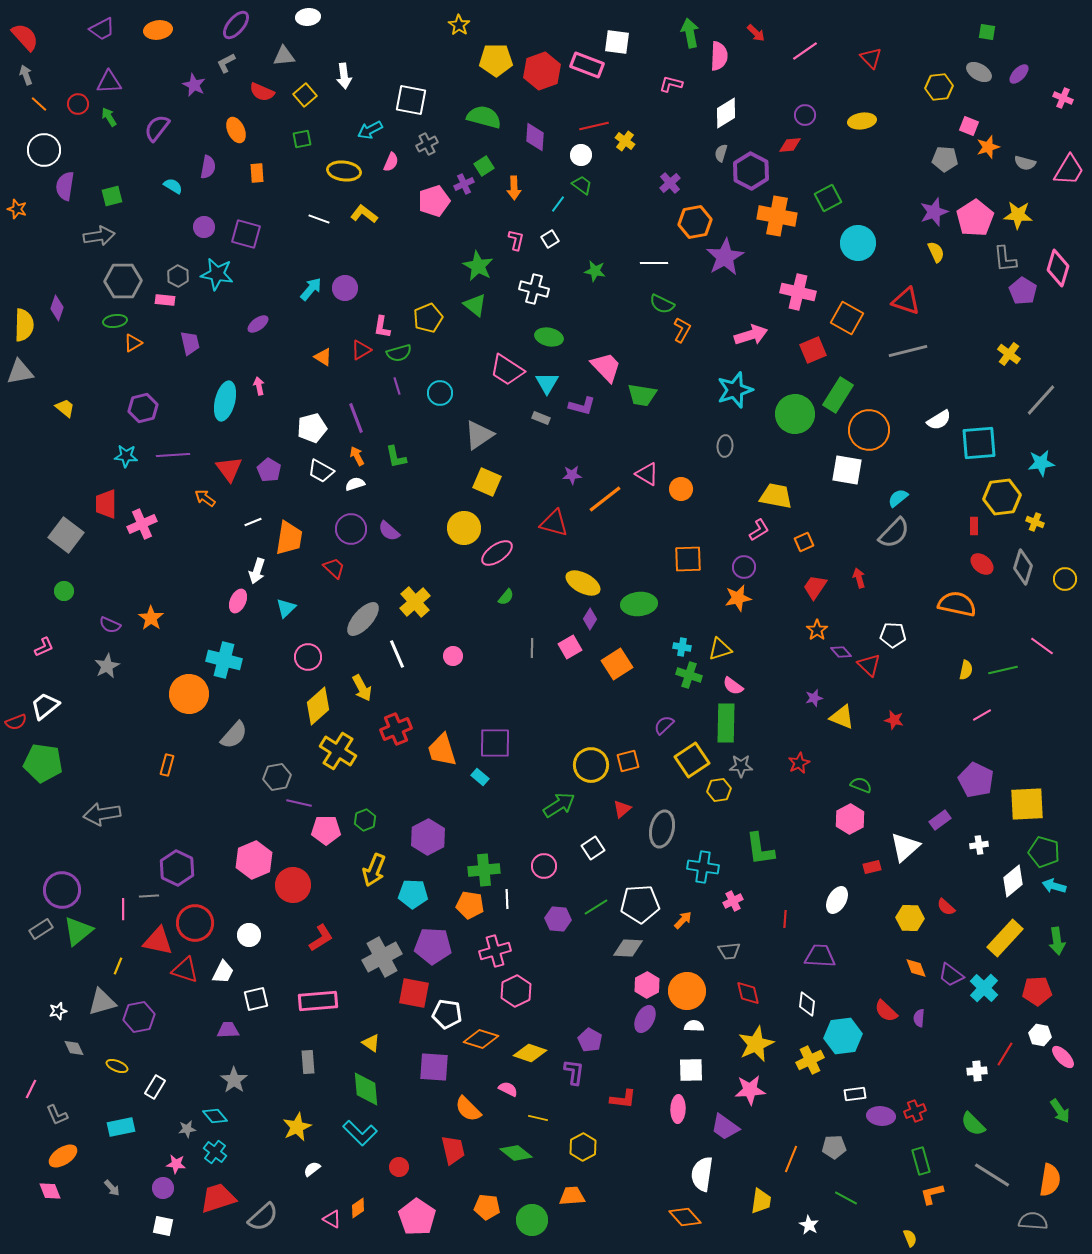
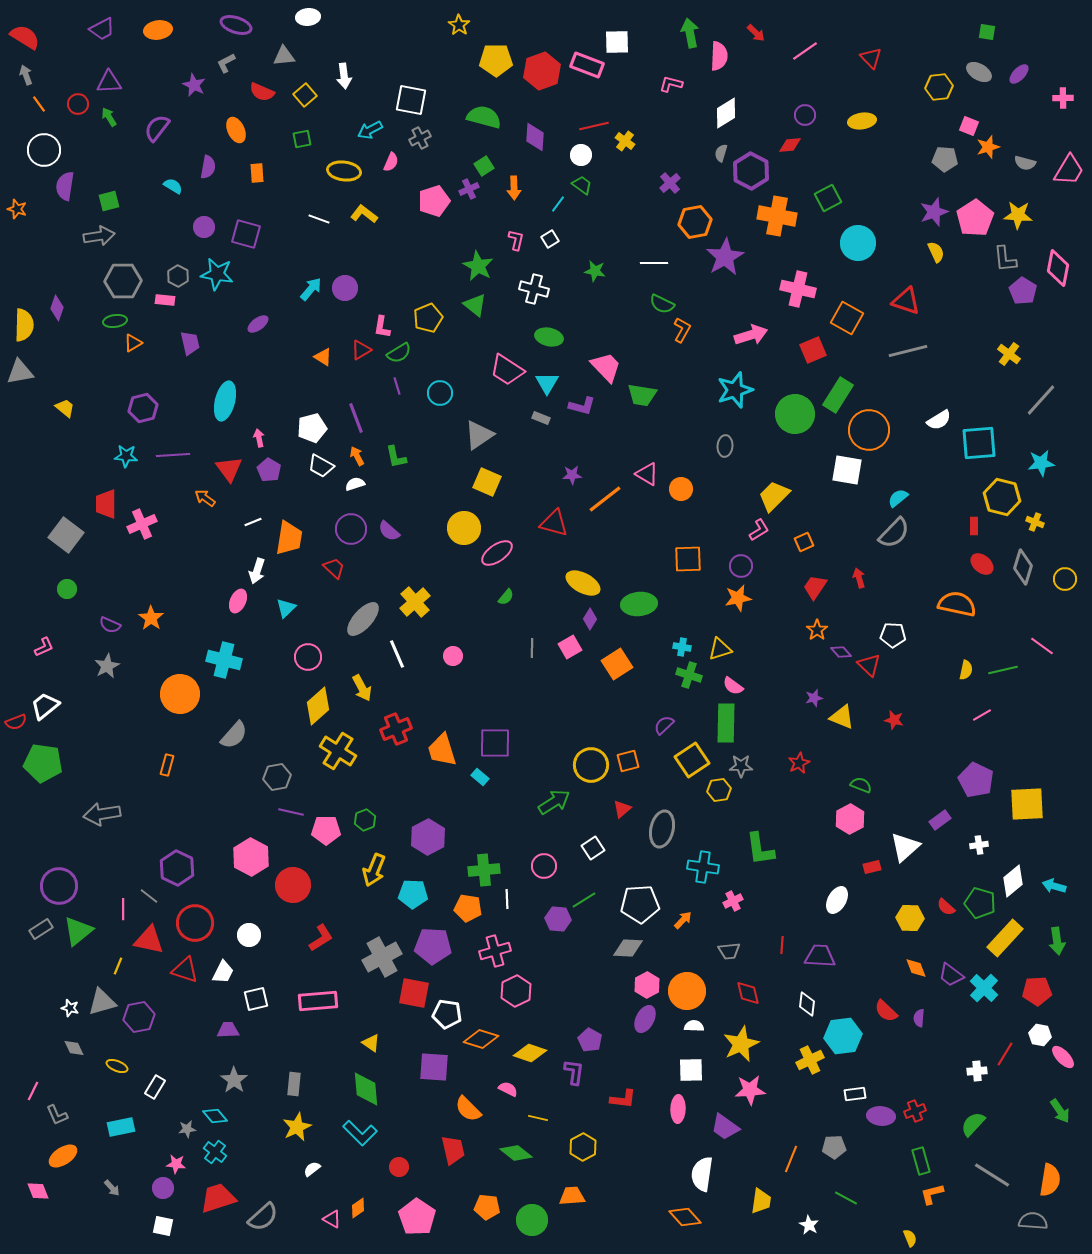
purple ellipse at (236, 25): rotated 68 degrees clockwise
red semicircle at (25, 37): rotated 16 degrees counterclockwise
white square at (617, 42): rotated 8 degrees counterclockwise
pink cross at (1063, 98): rotated 24 degrees counterclockwise
orange line at (39, 104): rotated 12 degrees clockwise
gray cross at (427, 144): moved 7 px left, 6 px up
purple cross at (464, 184): moved 5 px right, 5 px down
green square at (112, 196): moved 3 px left, 5 px down
pink diamond at (1058, 268): rotated 6 degrees counterclockwise
pink cross at (798, 292): moved 3 px up
green semicircle at (399, 353): rotated 15 degrees counterclockwise
pink arrow at (259, 386): moved 52 px down
white trapezoid at (321, 471): moved 5 px up
yellow trapezoid at (776, 496): moved 2 px left; rotated 56 degrees counterclockwise
yellow hexagon at (1002, 497): rotated 21 degrees clockwise
purple circle at (744, 567): moved 3 px left, 1 px up
green circle at (64, 591): moved 3 px right, 2 px up
orange circle at (189, 694): moved 9 px left
purple line at (299, 803): moved 8 px left, 9 px down
green arrow at (559, 805): moved 5 px left, 3 px up
green pentagon at (1044, 852): moved 64 px left, 51 px down
pink hexagon at (254, 860): moved 3 px left, 3 px up; rotated 9 degrees counterclockwise
purple circle at (62, 890): moved 3 px left, 4 px up
gray line at (149, 896): rotated 42 degrees clockwise
orange pentagon at (470, 905): moved 2 px left, 3 px down
green line at (596, 907): moved 12 px left, 7 px up
red line at (785, 919): moved 3 px left, 26 px down
red triangle at (158, 941): moved 9 px left, 1 px up
white star at (58, 1011): moved 12 px right, 3 px up; rotated 30 degrees clockwise
yellow star at (756, 1044): moved 15 px left
gray rectangle at (308, 1062): moved 14 px left, 22 px down; rotated 10 degrees clockwise
pink line at (31, 1089): moved 2 px right, 2 px down
green semicircle at (973, 1124): rotated 88 degrees clockwise
pink diamond at (50, 1191): moved 12 px left
